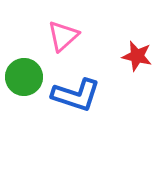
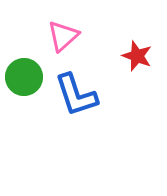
red star: rotated 8 degrees clockwise
blue L-shape: rotated 54 degrees clockwise
